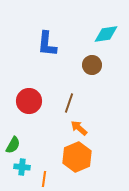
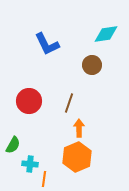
blue L-shape: rotated 32 degrees counterclockwise
orange arrow: rotated 48 degrees clockwise
cyan cross: moved 8 px right, 3 px up
